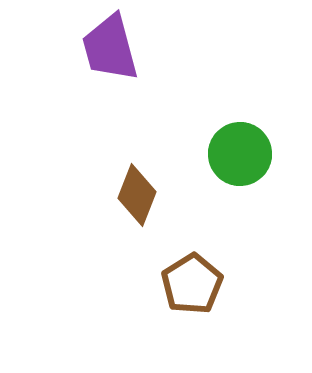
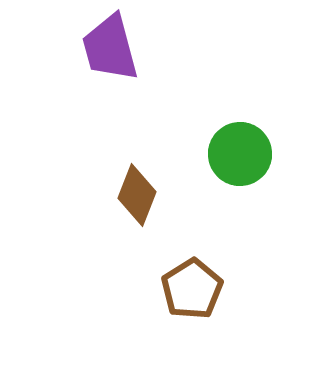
brown pentagon: moved 5 px down
